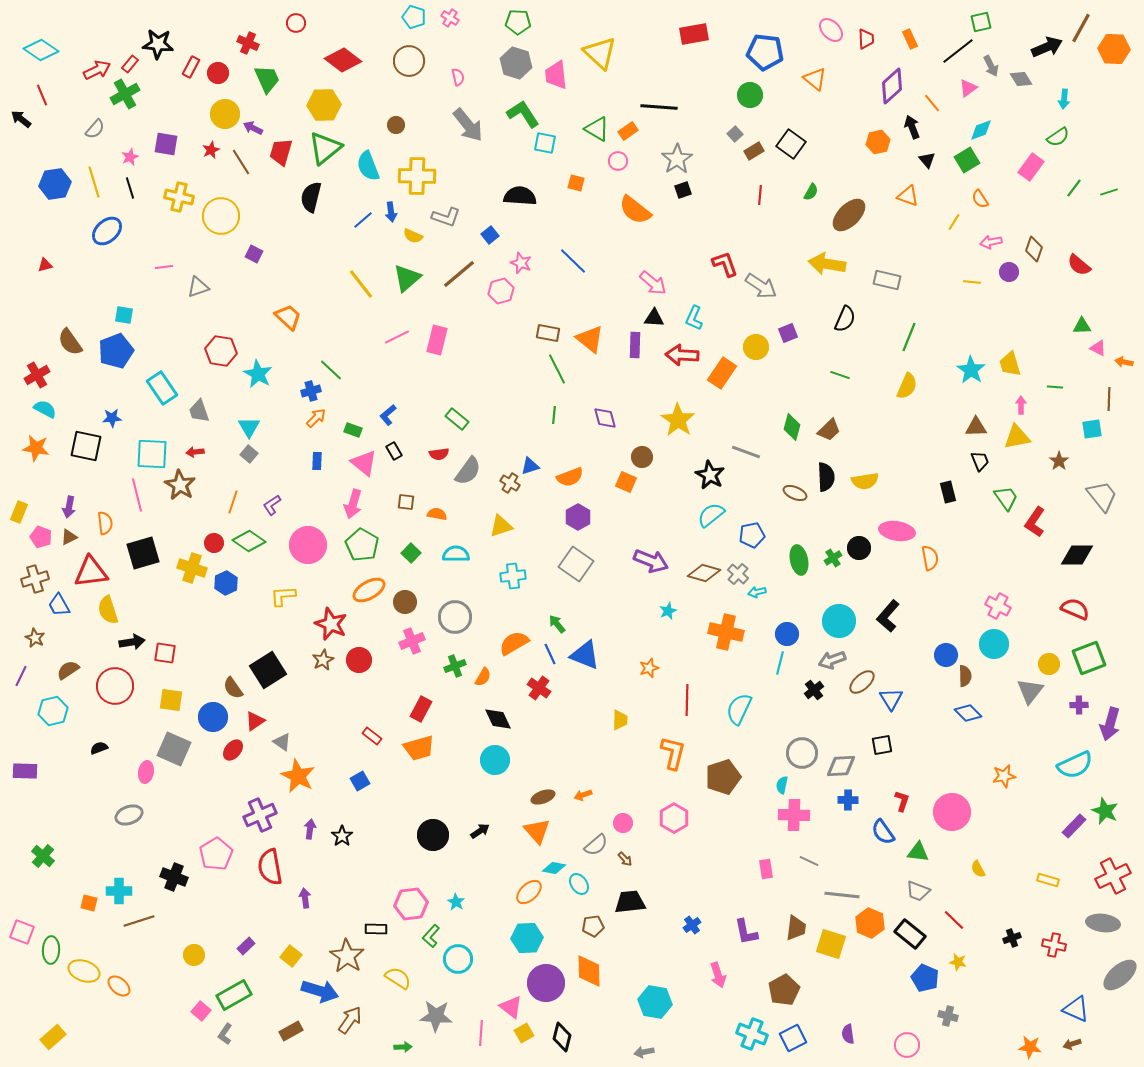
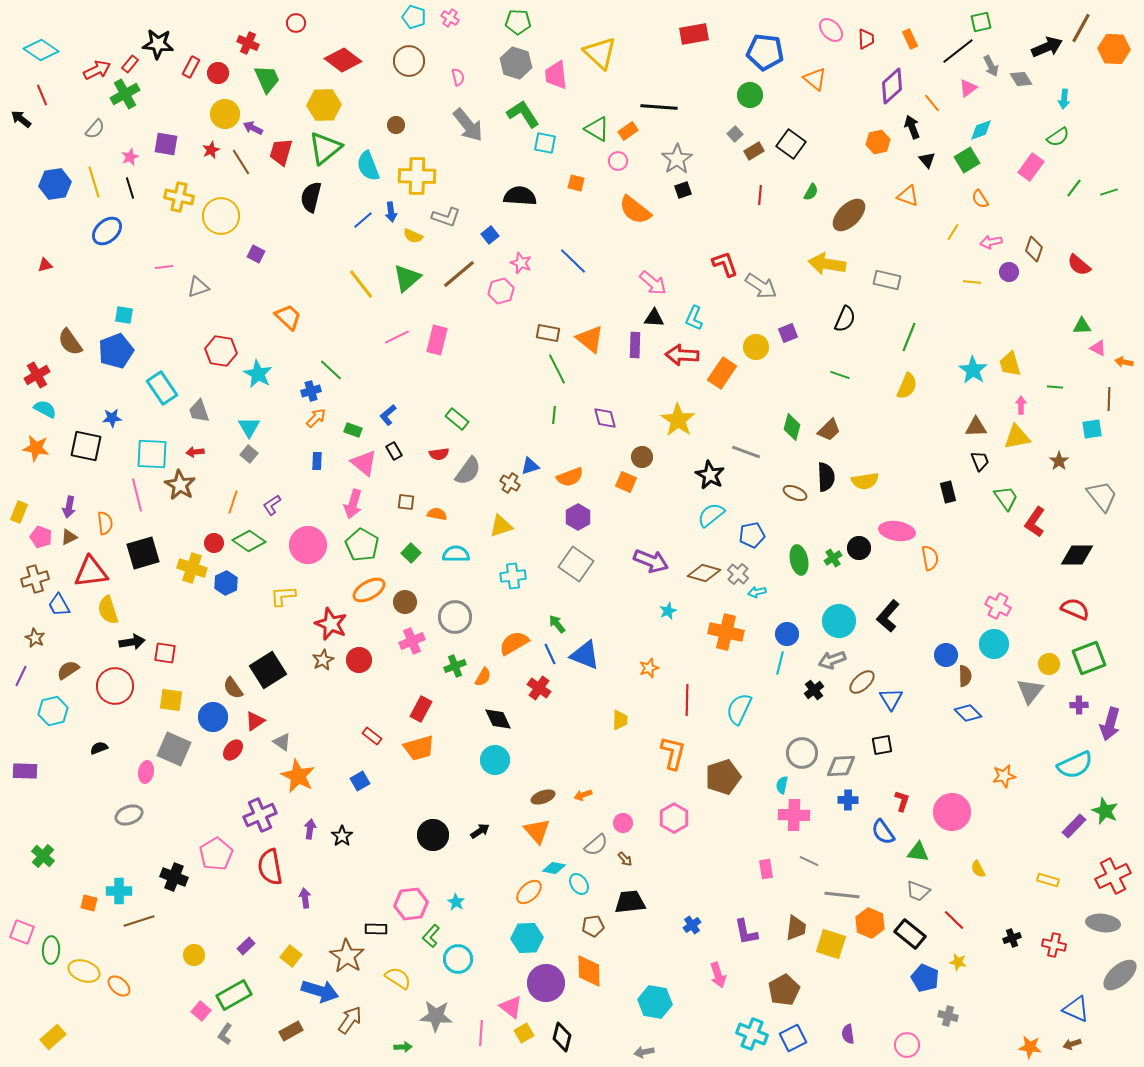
yellow line at (954, 222): moved 1 px left, 10 px down
purple square at (254, 254): moved 2 px right
cyan star at (971, 370): moved 2 px right
